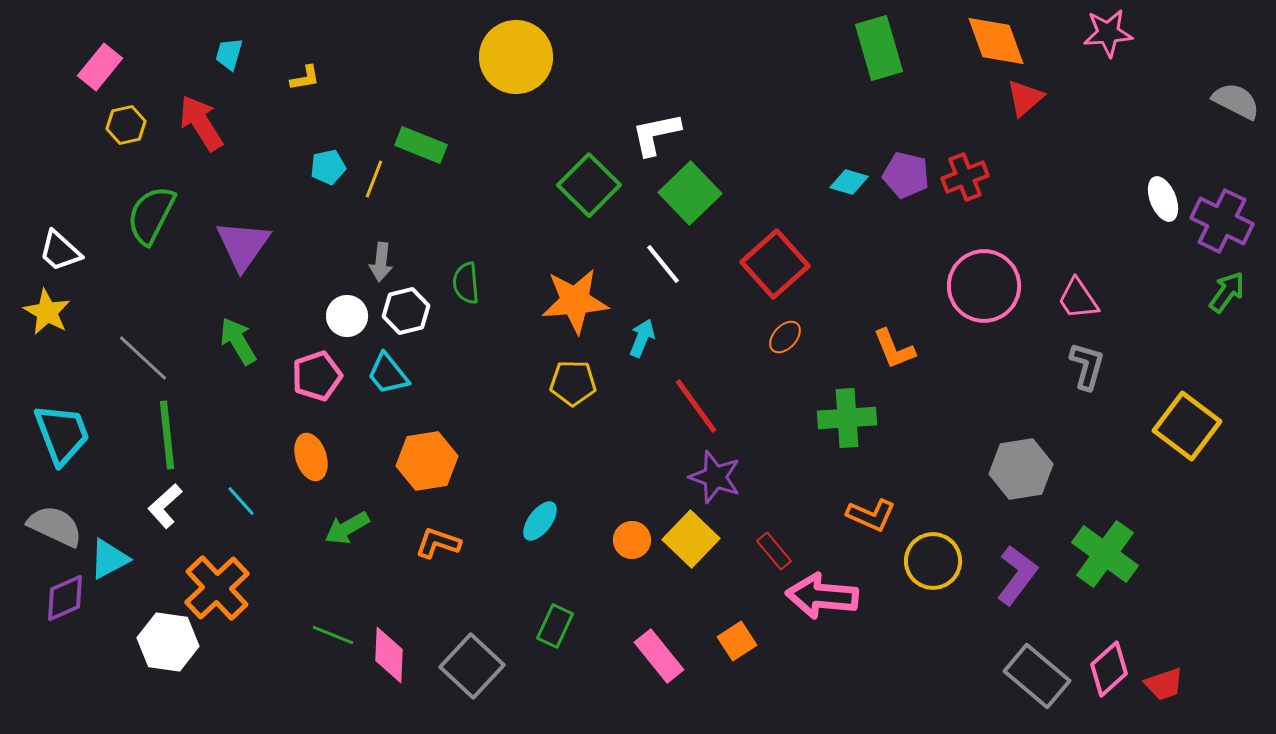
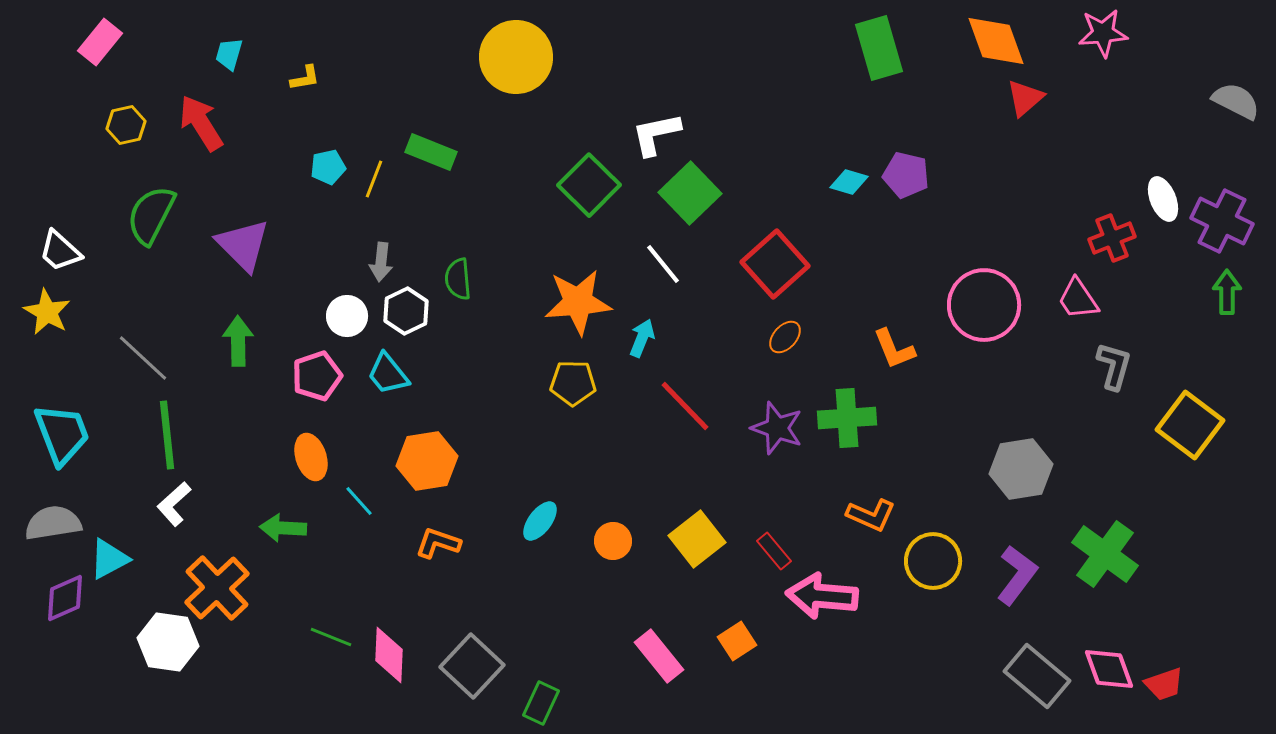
pink star at (1108, 33): moved 5 px left
pink rectangle at (100, 67): moved 25 px up
green rectangle at (421, 145): moved 10 px right, 7 px down
red cross at (965, 177): moved 147 px right, 61 px down
purple triangle at (243, 245): rotated 20 degrees counterclockwise
green semicircle at (466, 283): moved 8 px left, 4 px up
pink circle at (984, 286): moved 19 px down
green arrow at (1227, 292): rotated 36 degrees counterclockwise
orange star at (575, 301): moved 3 px right, 1 px down
white hexagon at (406, 311): rotated 12 degrees counterclockwise
green arrow at (238, 341): rotated 30 degrees clockwise
gray L-shape at (1087, 366): moved 27 px right
red line at (696, 406): moved 11 px left; rotated 8 degrees counterclockwise
yellow square at (1187, 426): moved 3 px right, 1 px up
purple star at (715, 477): moved 62 px right, 49 px up
cyan line at (241, 501): moved 118 px right
white L-shape at (165, 506): moved 9 px right, 2 px up
gray semicircle at (55, 526): moved 2 px left, 3 px up; rotated 34 degrees counterclockwise
green arrow at (347, 528): moved 64 px left; rotated 33 degrees clockwise
yellow square at (691, 539): moved 6 px right; rotated 8 degrees clockwise
orange circle at (632, 540): moved 19 px left, 1 px down
green rectangle at (555, 626): moved 14 px left, 77 px down
green line at (333, 635): moved 2 px left, 2 px down
pink diamond at (1109, 669): rotated 68 degrees counterclockwise
